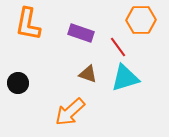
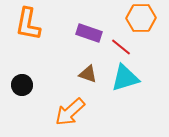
orange hexagon: moved 2 px up
purple rectangle: moved 8 px right
red line: moved 3 px right; rotated 15 degrees counterclockwise
black circle: moved 4 px right, 2 px down
